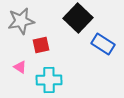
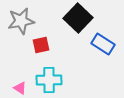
pink triangle: moved 21 px down
